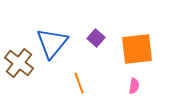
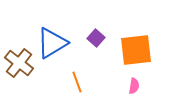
blue triangle: rotated 20 degrees clockwise
orange square: moved 1 px left, 1 px down
orange line: moved 2 px left, 1 px up
